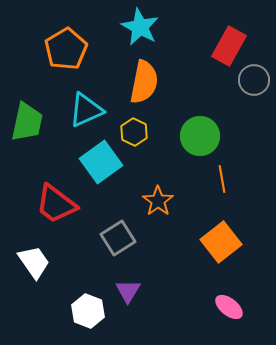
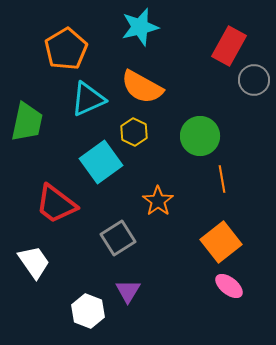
cyan star: rotated 30 degrees clockwise
orange semicircle: moved 2 px left, 5 px down; rotated 108 degrees clockwise
cyan triangle: moved 2 px right, 11 px up
pink ellipse: moved 21 px up
